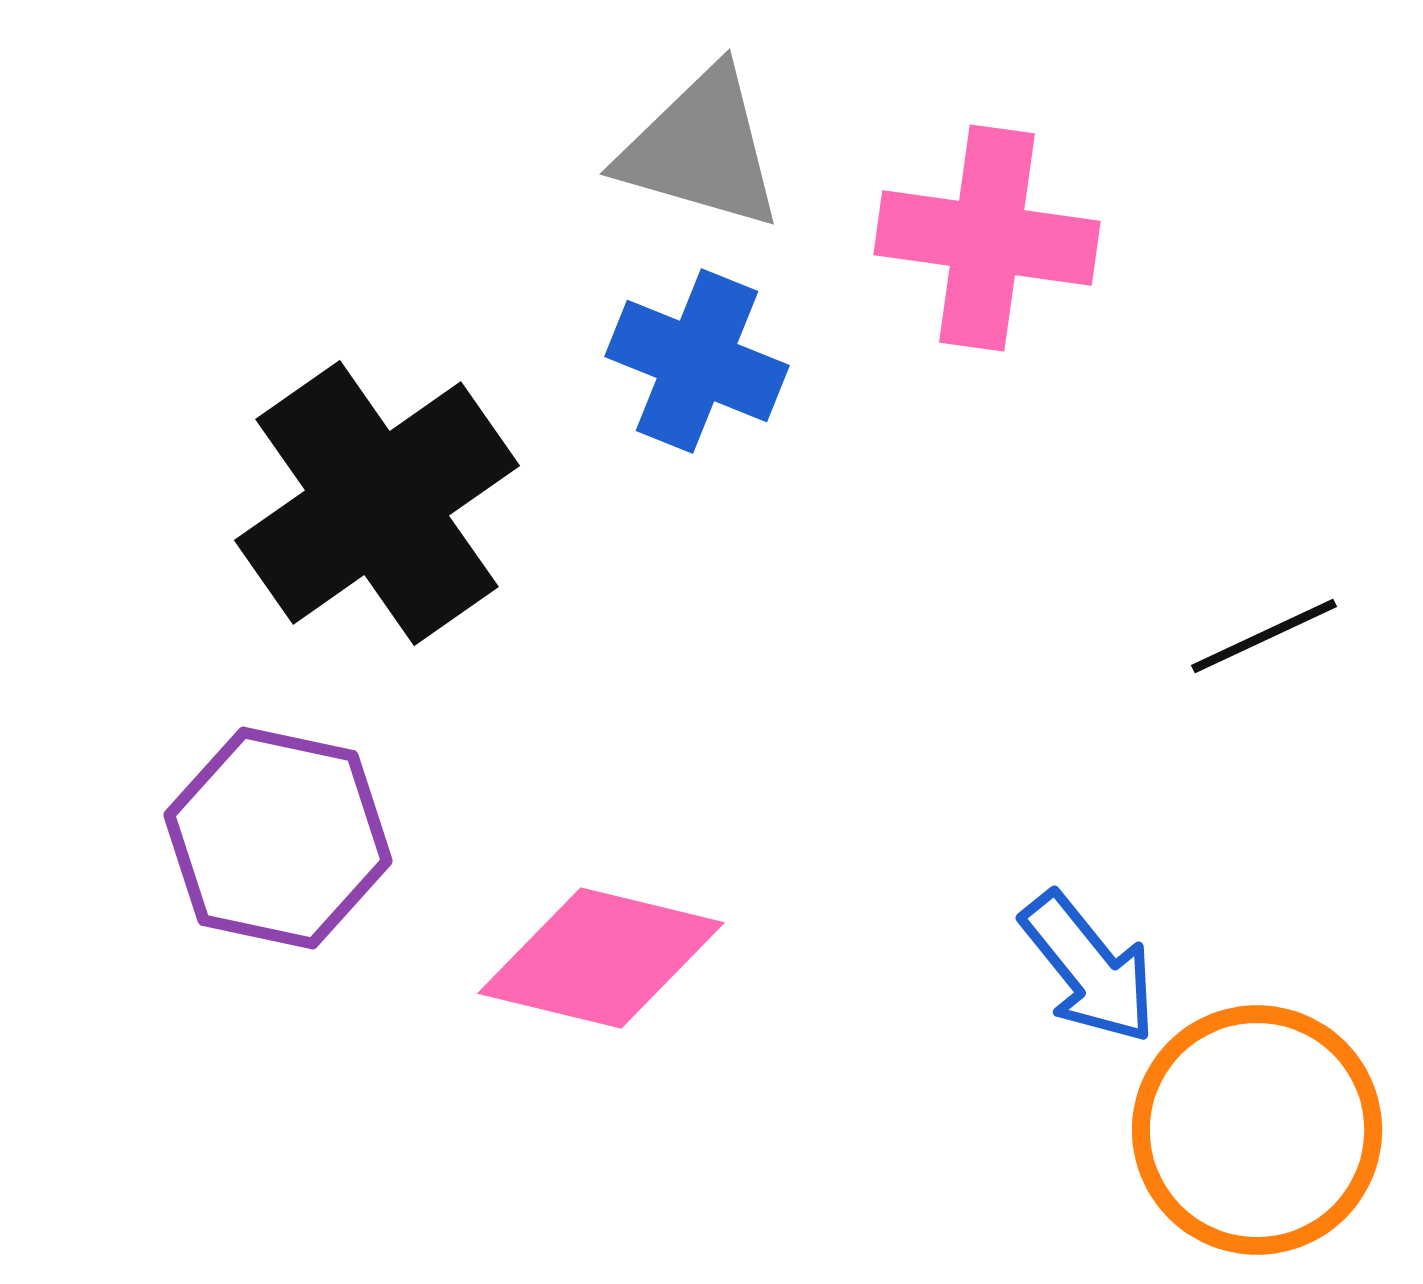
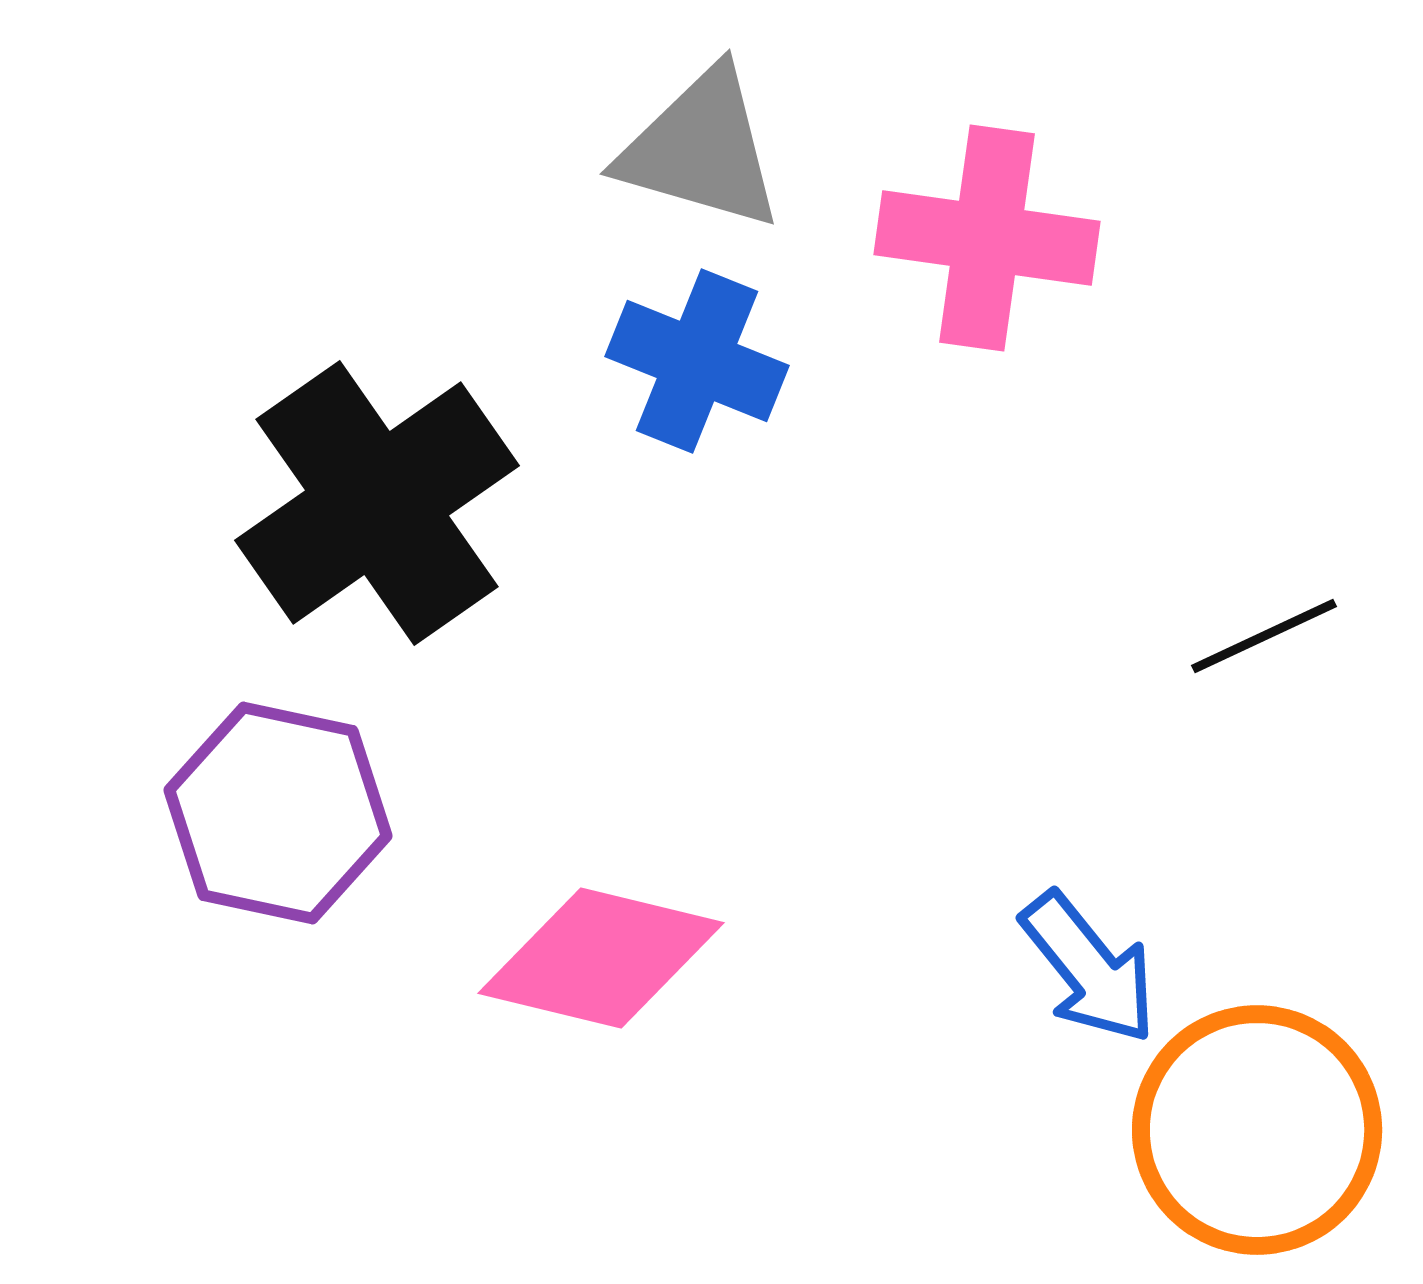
purple hexagon: moved 25 px up
